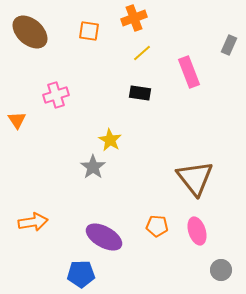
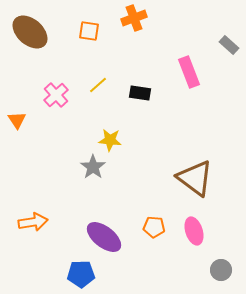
gray rectangle: rotated 72 degrees counterclockwise
yellow line: moved 44 px left, 32 px down
pink cross: rotated 25 degrees counterclockwise
yellow star: rotated 25 degrees counterclockwise
brown triangle: rotated 15 degrees counterclockwise
orange pentagon: moved 3 px left, 1 px down
pink ellipse: moved 3 px left
purple ellipse: rotated 9 degrees clockwise
